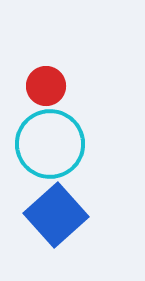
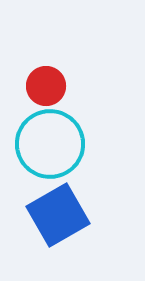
blue square: moved 2 px right; rotated 12 degrees clockwise
